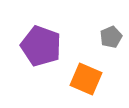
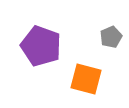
orange square: rotated 8 degrees counterclockwise
